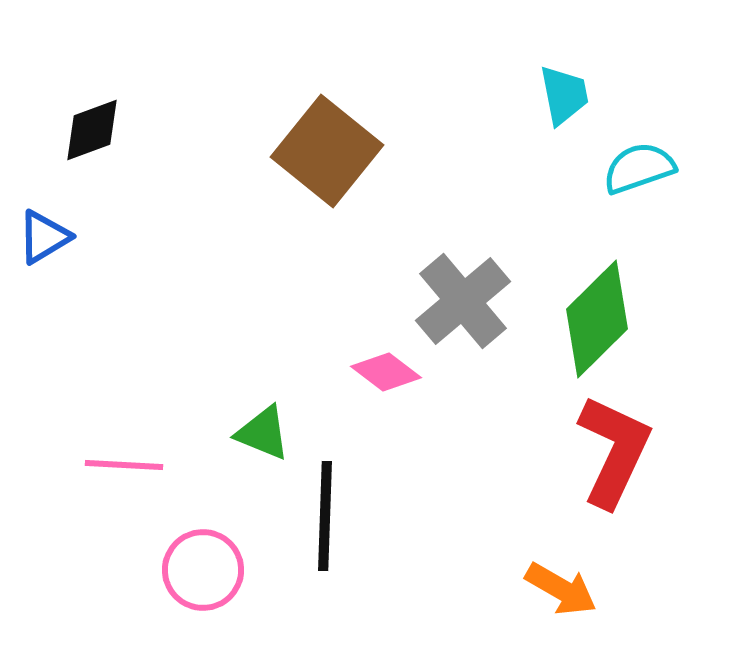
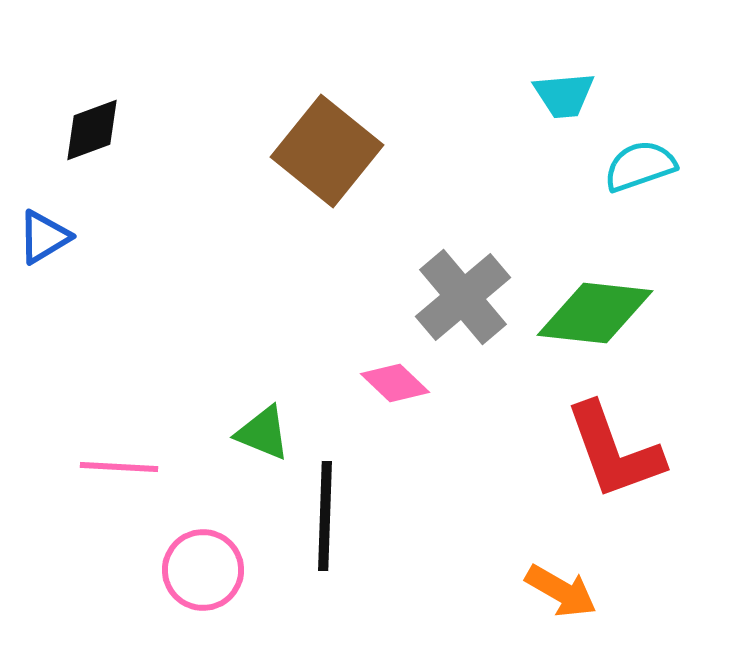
cyan trapezoid: rotated 96 degrees clockwise
cyan semicircle: moved 1 px right, 2 px up
gray cross: moved 4 px up
green diamond: moved 2 px left, 6 px up; rotated 51 degrees clockwise
pink diamond: moved 9 px right, 11 px down; rotated 6 degrees clockwise
red L-shape: rotated 135 degrees clockwise
pink line: moved 5 px left, 2 px down
orange arrow: moved 2 px down
